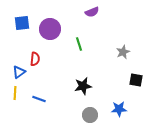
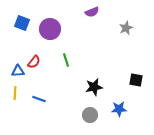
blue square: rotated 28 degrees clockwise
green line: moved 13 px left, 16 px down
gray star: moved 3 px right, 24 px up
red semicircle: moved 1 px left, 3 px down; rotated 32 degrees clockwise
blue triangle: moved 1 px left, 1 px up; rotated 32 degrees clockwise
black star: moved 11 px right, 1 px down
